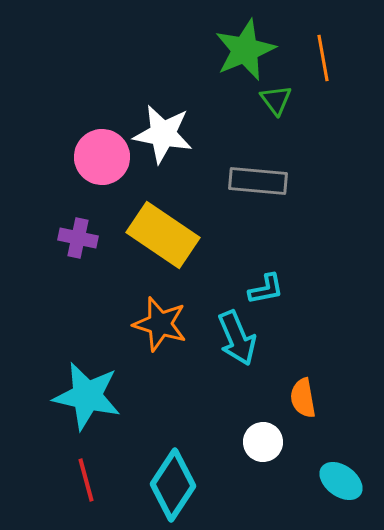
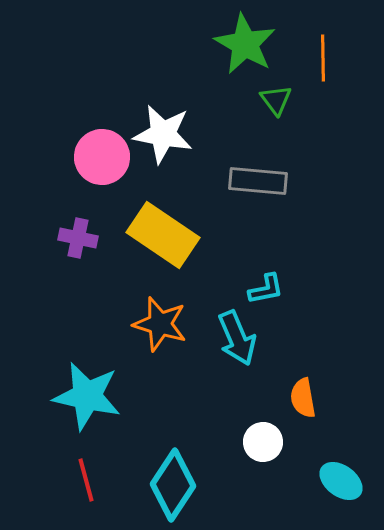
green star: moved 6 px up; rotated 20 degrees counterclockwise
orange line: rotated 9 degrees clockwise
